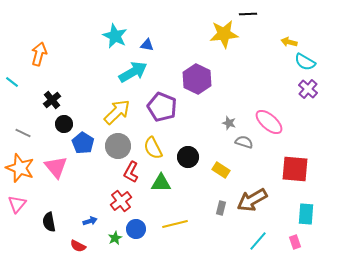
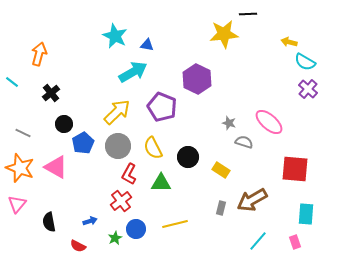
black cross at (52, 100): moved 1 px left, 7 px up
blue pentagon at (83, 143): rotated 10 degrees clockwise
pink triangle at (56, 167): rotated 20 degrees counterclockwise
red L-shape at (131, 172): moved 2 px left, 2 px down
